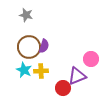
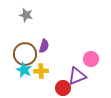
brown circle: moved 4 px left, 7 px down
